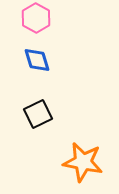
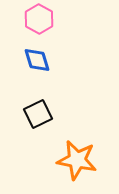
pink hexagon: moved 3 px right, 1 px down
orange star: moved 6 px left, 2 px up
